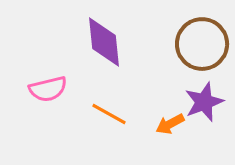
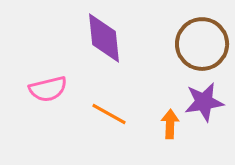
purple diamond: moved 4 px up
purple star: rotated 12 degrees clockwise
orange arrow: rotated 120 degrees clockwise
